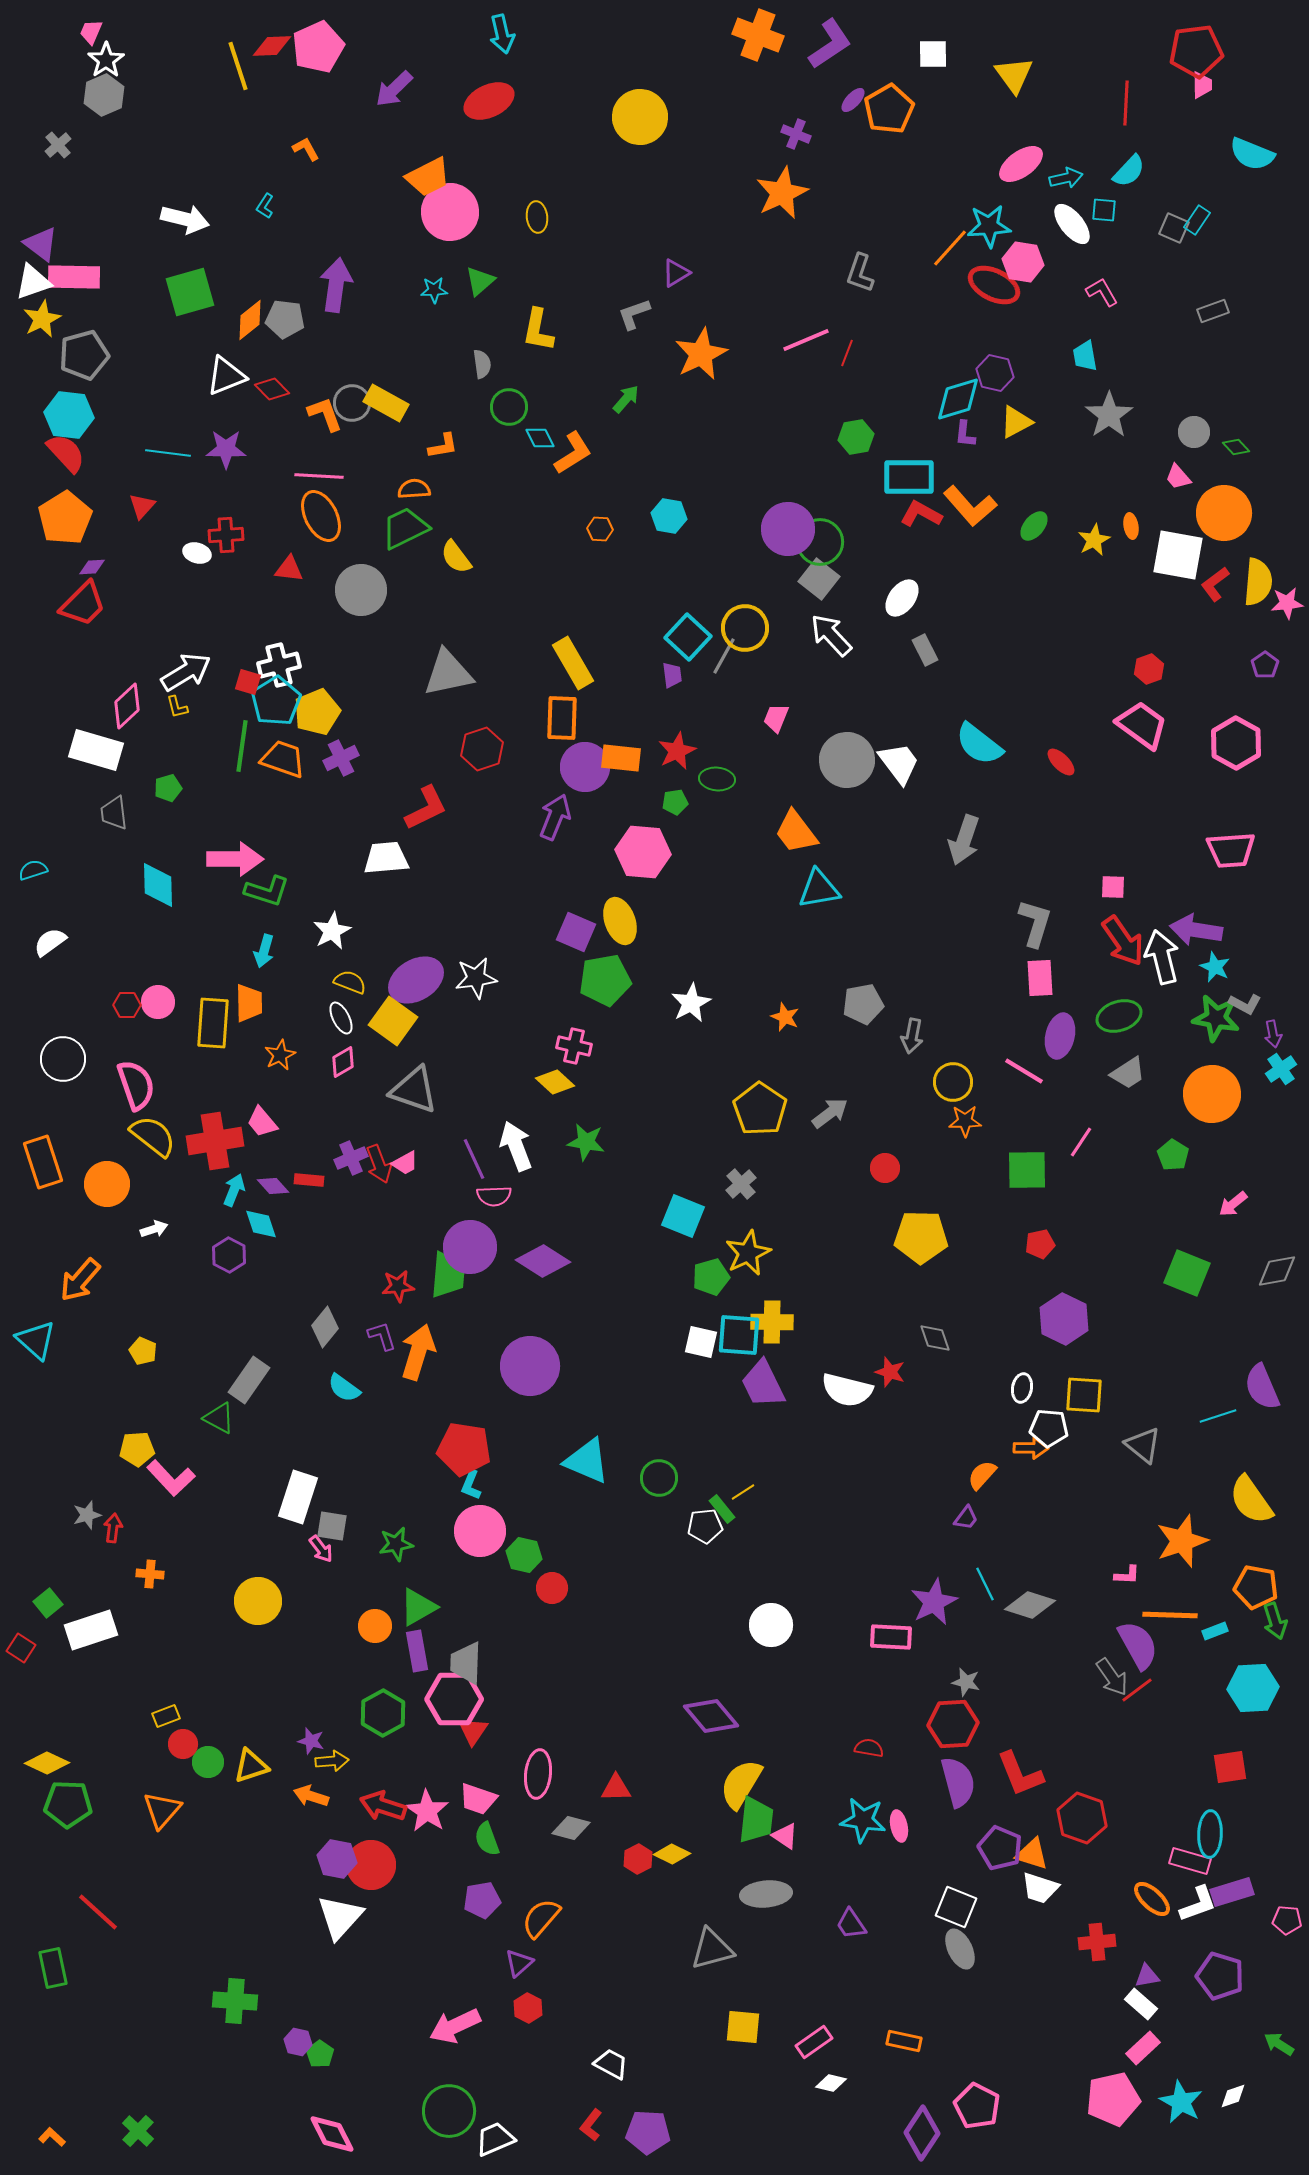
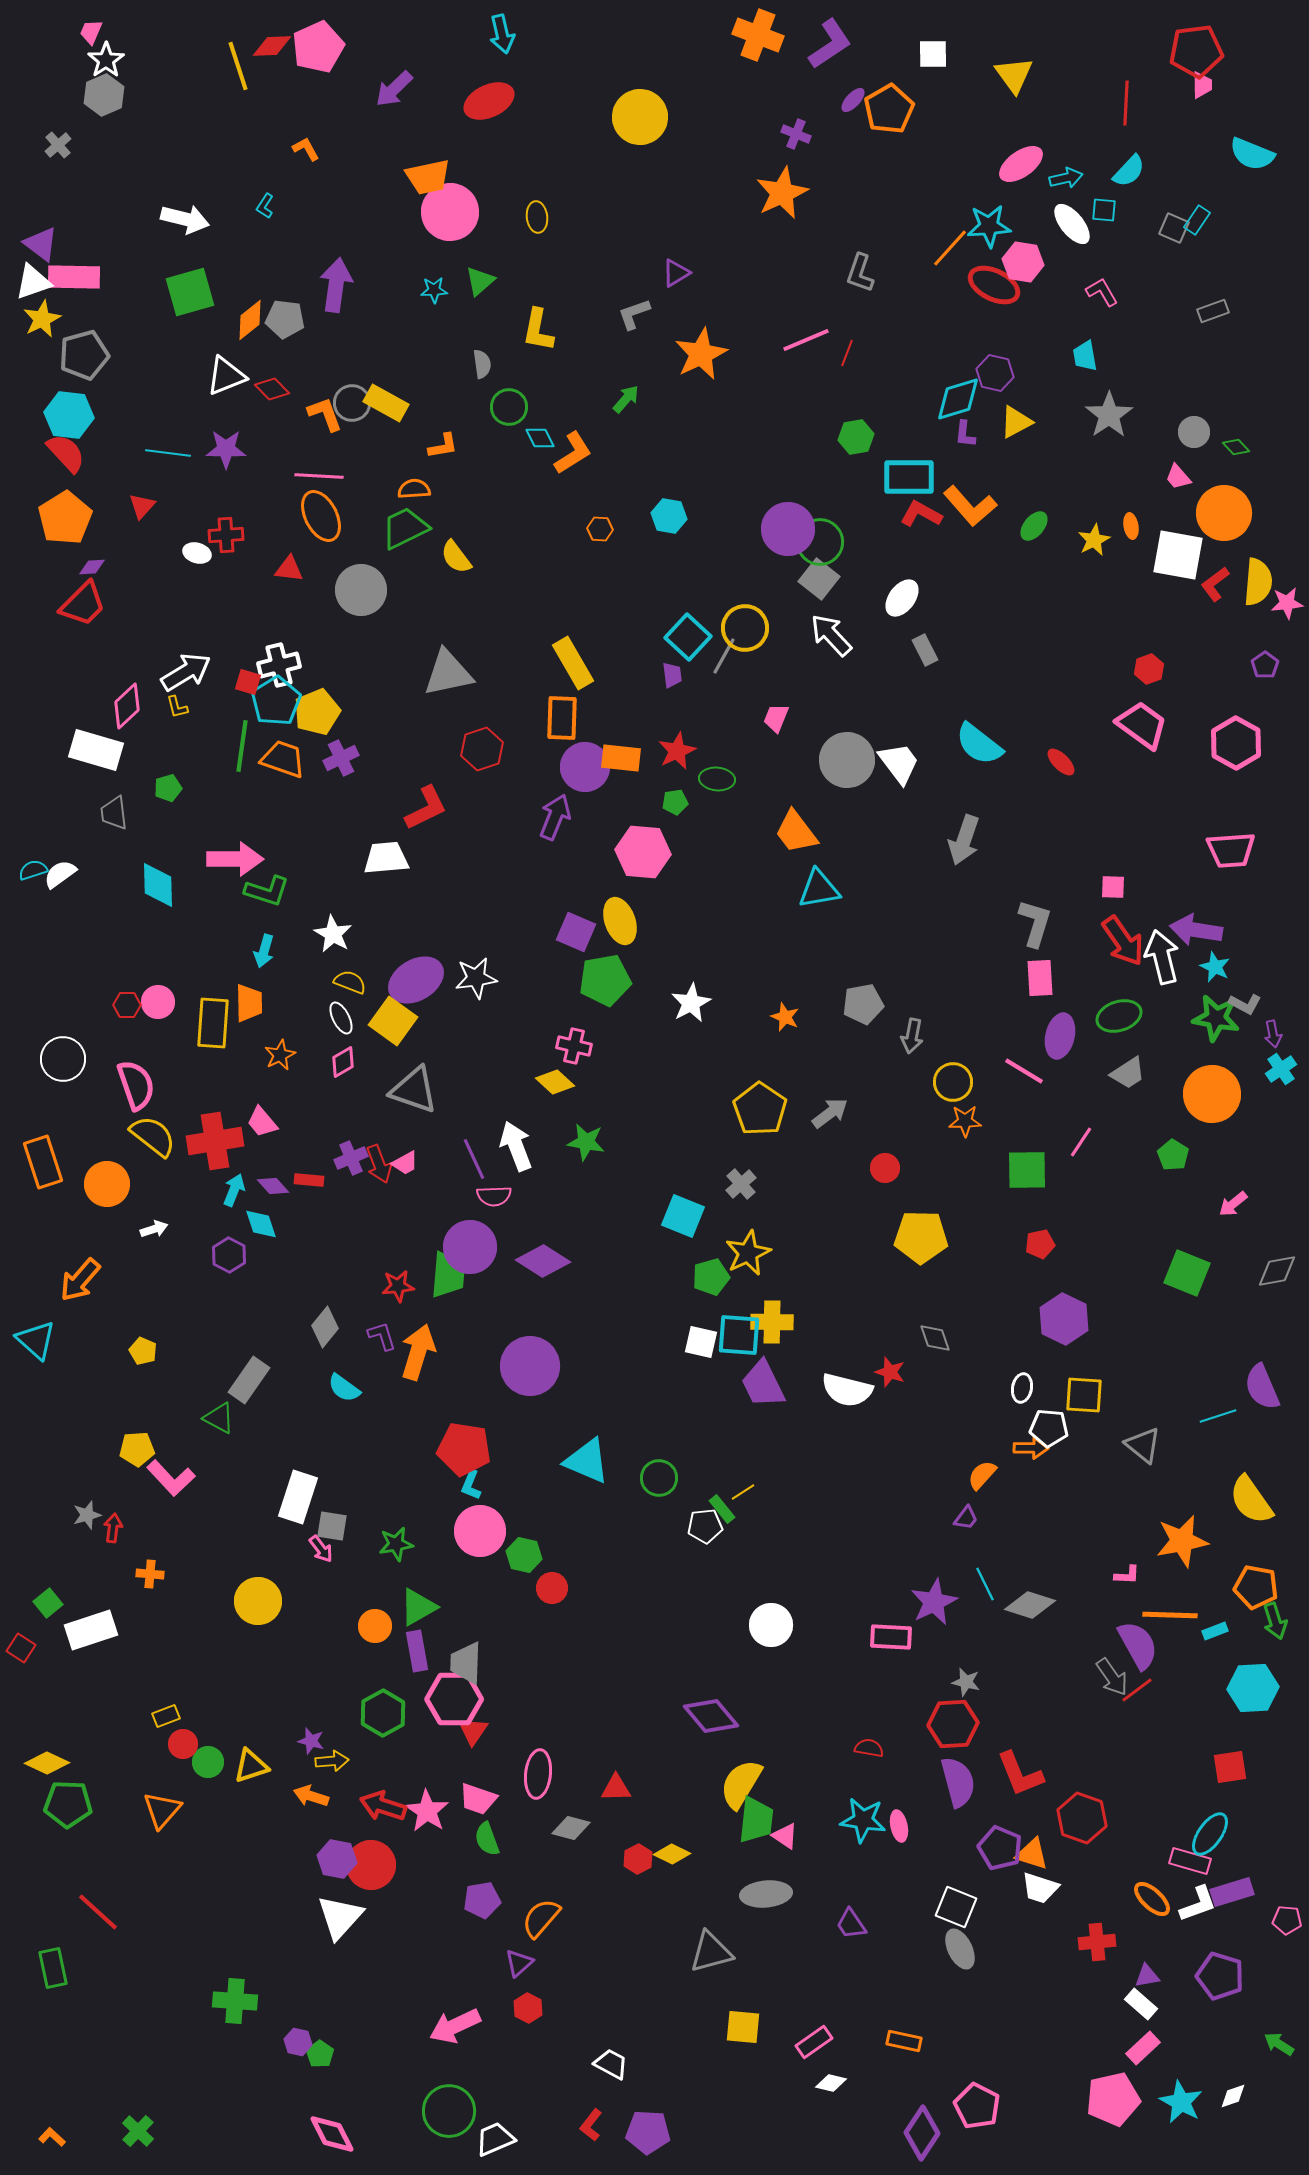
orange trapezoid at (428, 177): rotated 15 degrees clockwise
white star at (332, 931): moved 1 px right, 3 px down; rotated 15 degrees counterclockwise
white semicircle at (50, 942): moved 10 px right, 68 px up
orange star at (1182, 1541): rotated 8 degrees clockwise
cyan ellipse at (1210, 1834): rotated 33 degrees clockwise
gray triangle at (712, 1949): moved 1 px left, 3 px down
